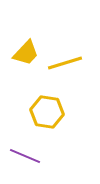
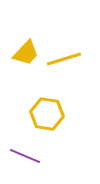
yellow line: moved 1 px left, 4 px up
yellow hexagon: moved 2 px down
